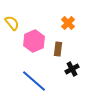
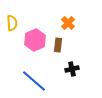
yellow semicircle: rotated 35 degrees clockwise
pink hexagon: moved 1 px right, 1 px up
brown rectangle: moved 4 px up
black cross: rotated 16 degrees clockwise
